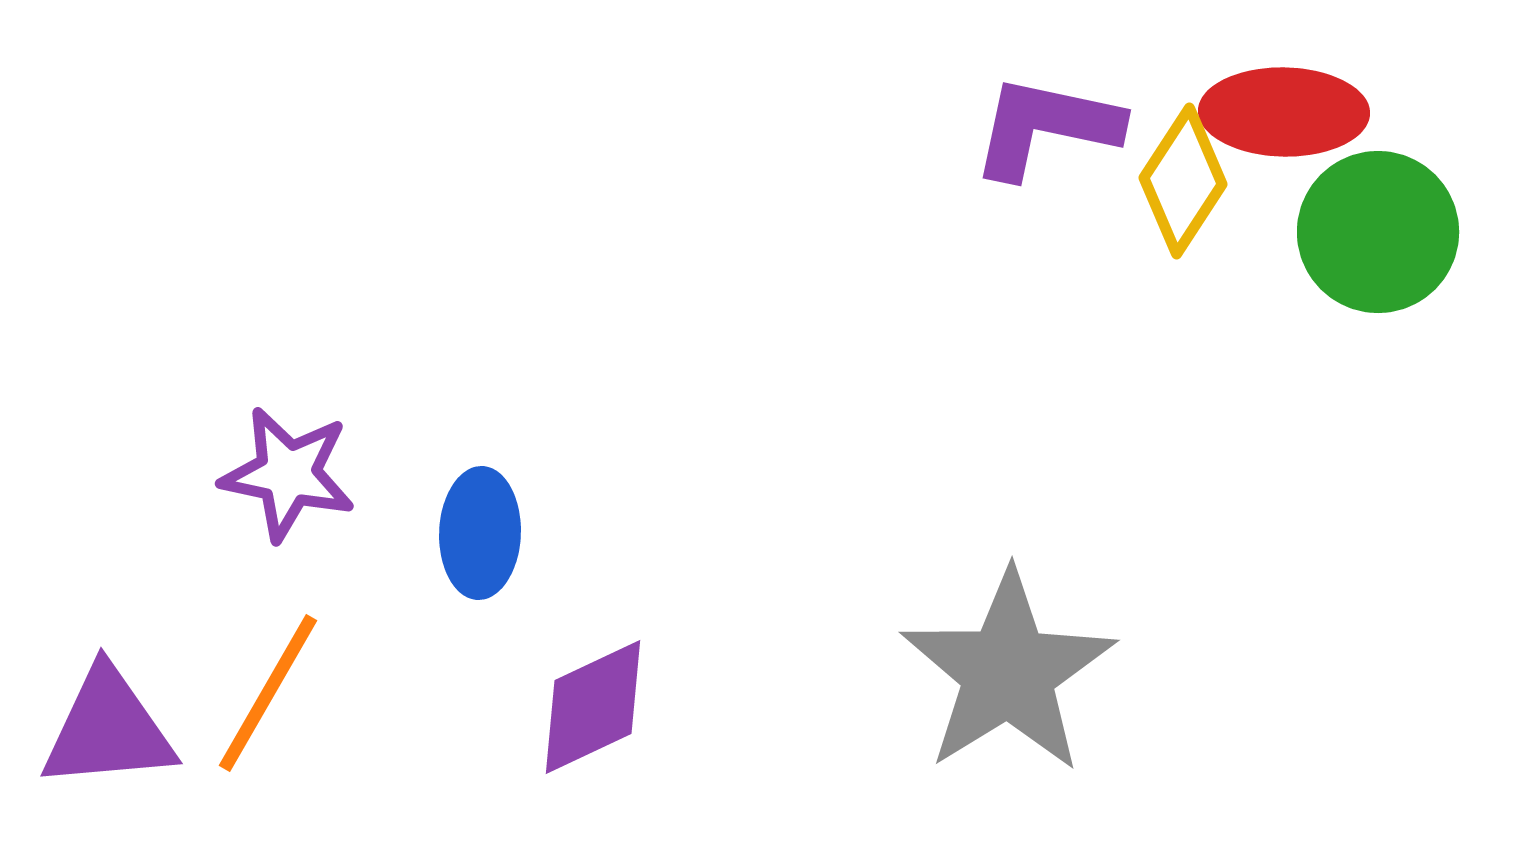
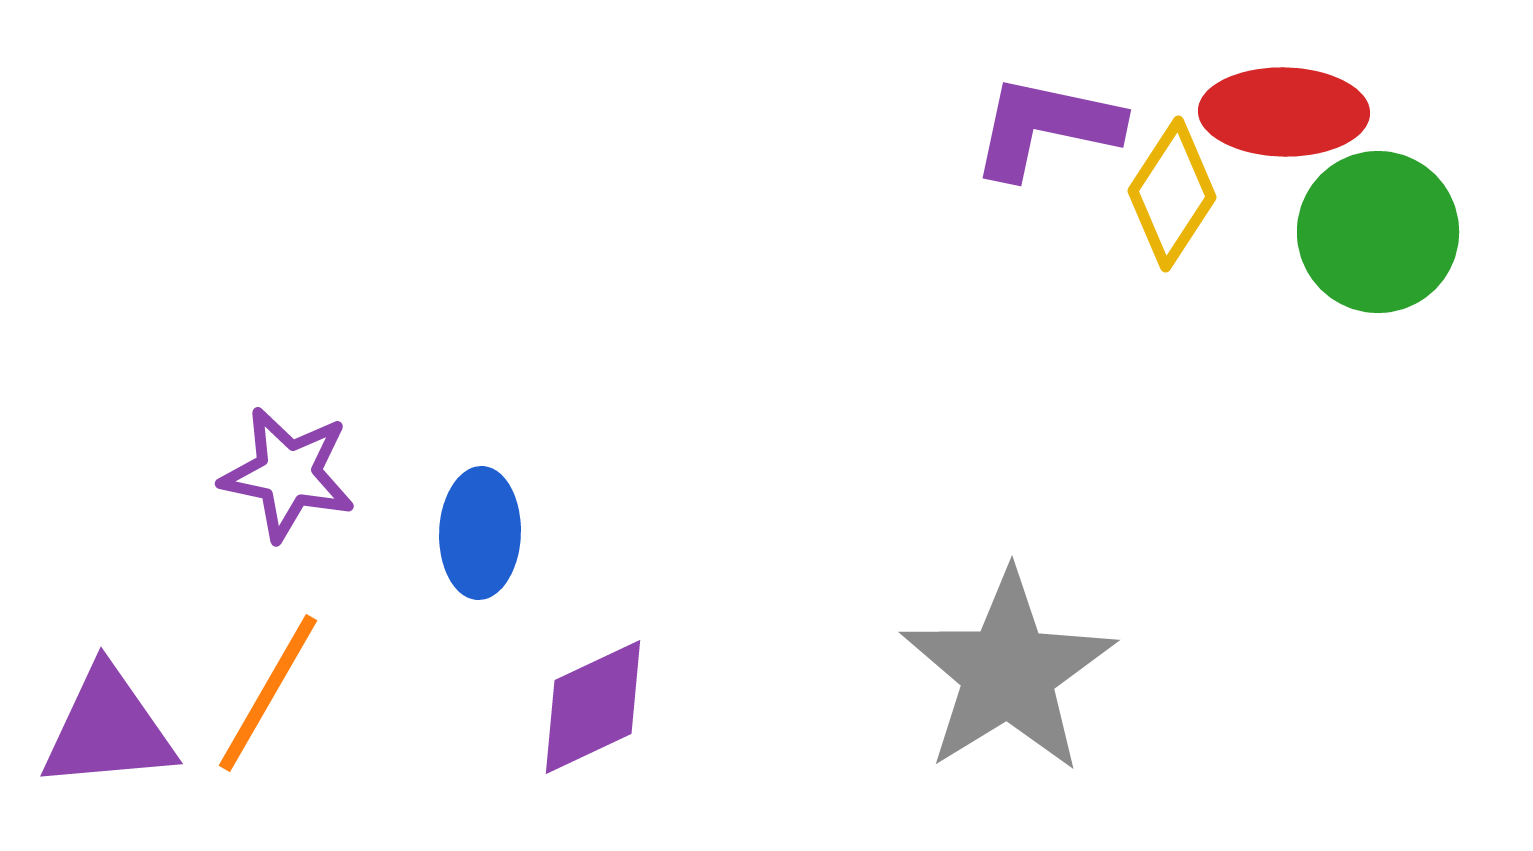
yellow diamond: moved 11 px left, 13 px down
